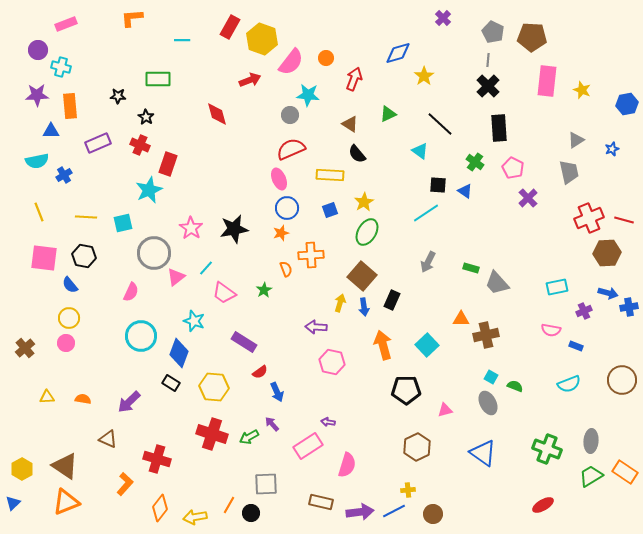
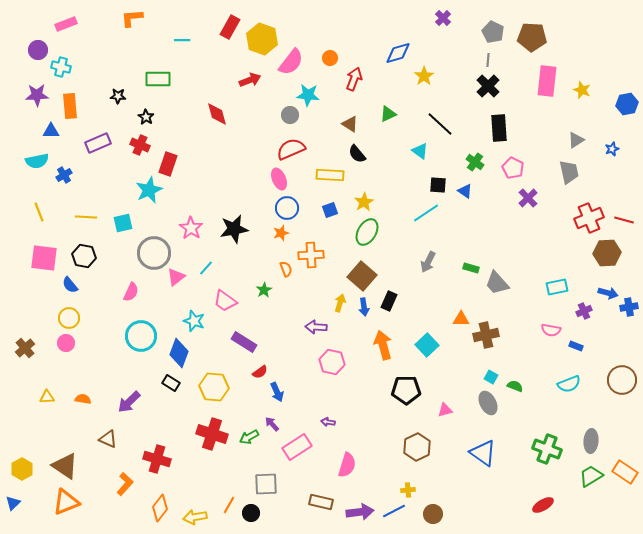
orange circle at (326, 58): moved 4 px right
pink trapezoid at (224, 293): moved 1 px right, 8 px down
black rectangle at (392, 300): moved 3 px left, 1 px down
pink rectangle at (308, 446): moved 11 px left, 1 px down
